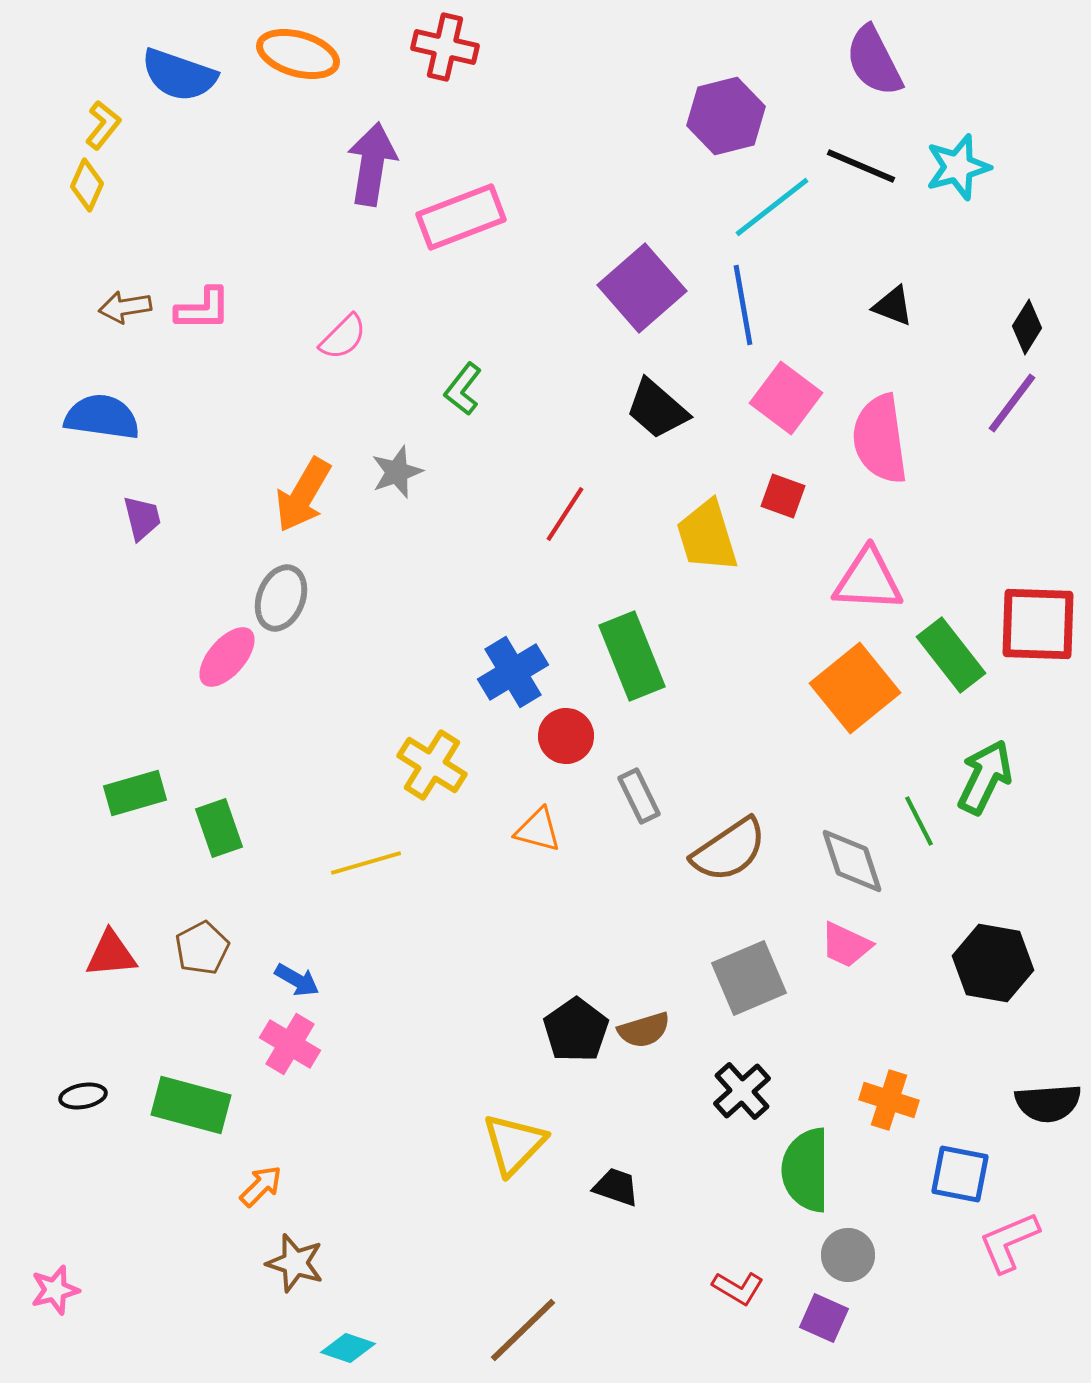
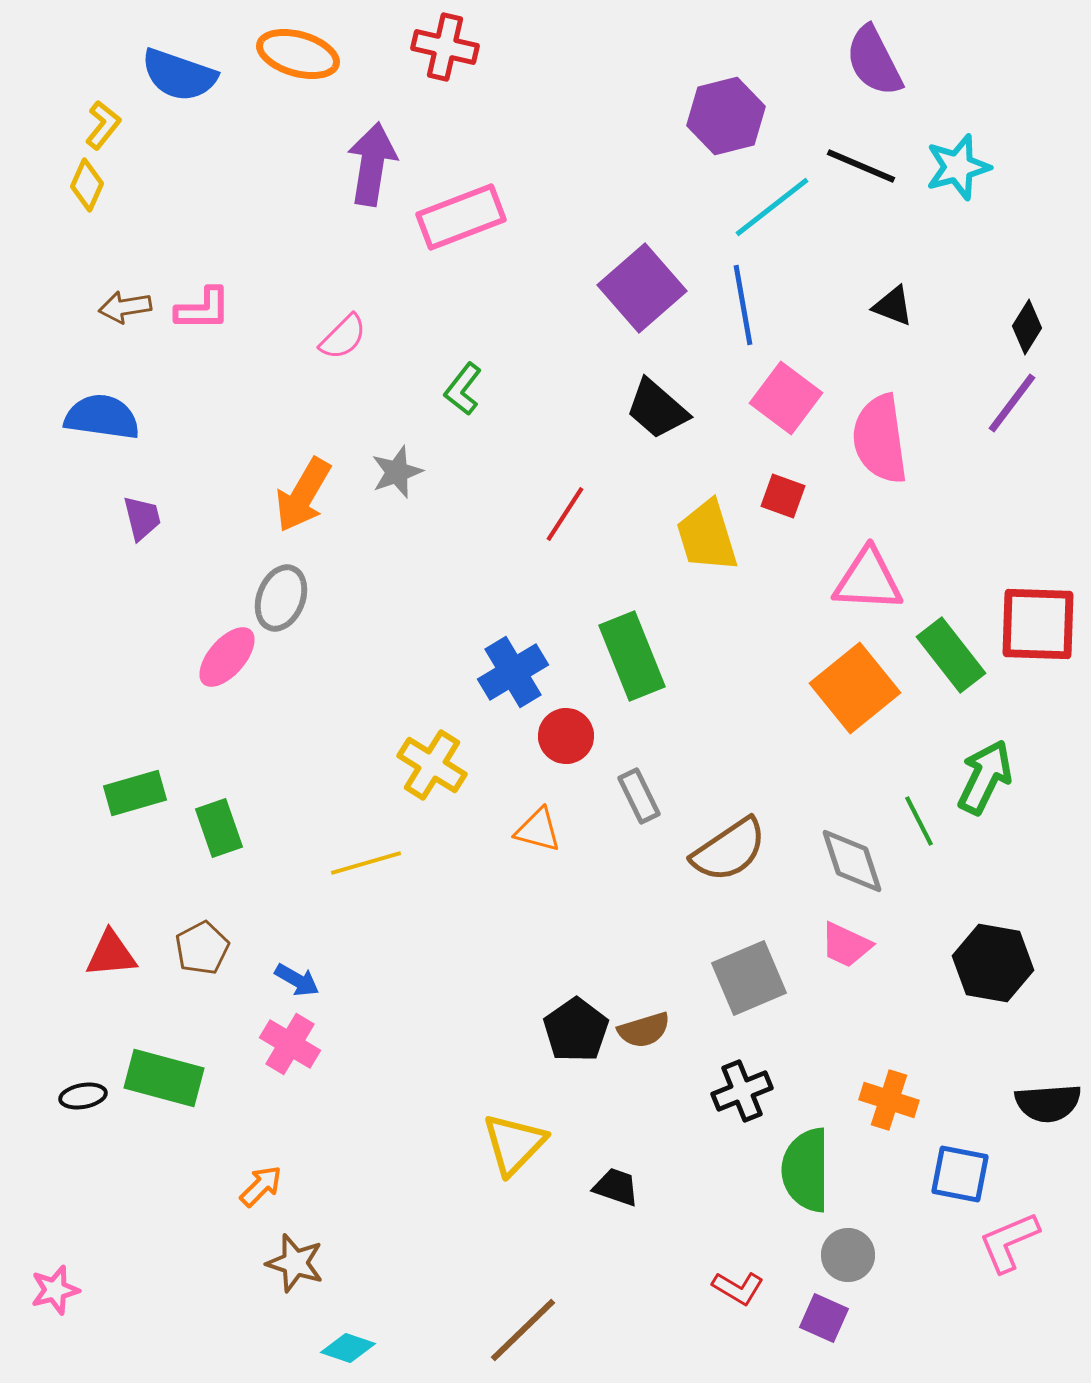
black cross at (742, 1091): rotated 20 degrees clockwise
green rectangle at (191, 1105): moved 27 px left, 27 px up
